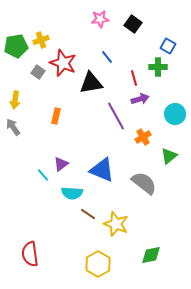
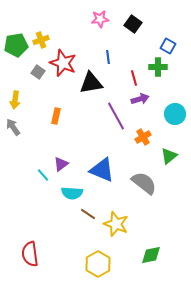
green pentagon: moved 1 px up
blue line: moved 1 px right; rotated 32 degrees clockwise
